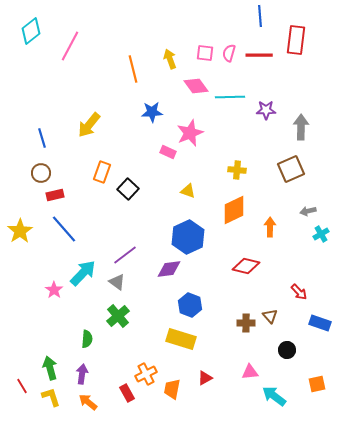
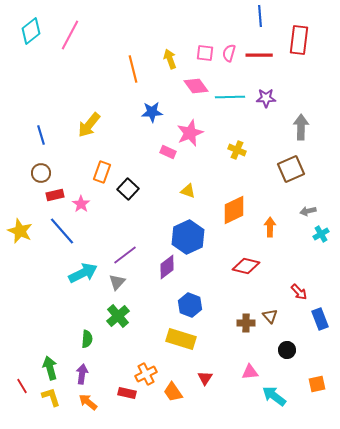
red rectangle at (296, 40): moved 3 px right
pink line at (70, 46): moved 11 px up
purple star at (266, 110): moved 12 px up
blue line at (42, 138): moved 1 px left, 3 px up
yellow cross at (237, 170): moved 20 px up; rotated 18 degrees clockwise
blue line at (64, 229): moved 2 px left, 2 px down
yellow star at (20, 231): rotated 15 degrees counterclockwise
purple diamond at (169, 269): moved 2 px left, 2 px up; rotated 30 degrees counterclockwise
cyan arrow at (83, 273): rotated 20 degrees clockwise
gray triangle at (117, 282): rotated 36 degrees clockwise
pink star at (54, 290): moved 27 px right, 86 px up
blue rectangle at (320, 323): moved 4 px up; rotated 50 degrees clockwise
red triangle at (205, 378): rotated 28 degrees counterclockwise
orange trapezoid at (172, 389): moved 1 px right, 3 px down; rotated 45 degrees counterclockwise
red rectangle at (127, 393): rotated 48 degrees counterclockwise
